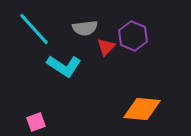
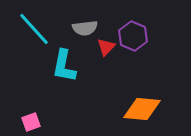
cyan L-shape: rotated 68 degrees clockwise
pink square: moved 5 px left
